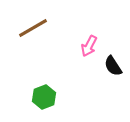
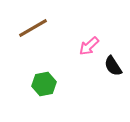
pink arrow: rotated 20 degrees clockwise
green hexagon: moved 13 px up; rotated 10 degrees clockwise
